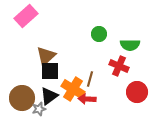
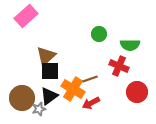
brown line: rotated 56 degrees clockwise
red arrow: moved 4 px right, 4 px down; rotated 30 degrees counterclockwise
